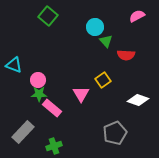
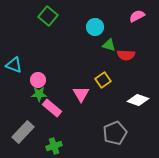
green triangle: moved 3 px right, 4 px down; rotated 32 degrees counterclockwise
